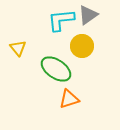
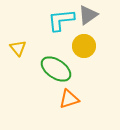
yellow circle: moved 2 px right
